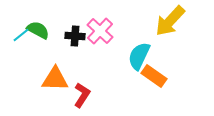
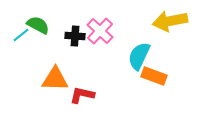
yellow arrow: rotated 36 degrees clockwise
green semicircle: moved 5 px up
orange rectangle: rotated 15 degrees counterclockwise
red L-shape: rotated 110 degrees counterclockwise
